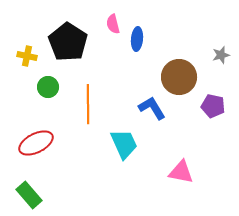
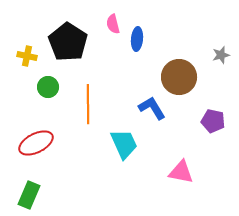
purple pentagon: moved 15 px down
green rectangle: rotated 64 degrees clockwise
